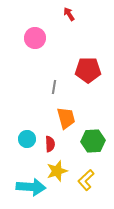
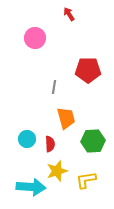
yellow L-shape: rotated 35 degrees clockwise
